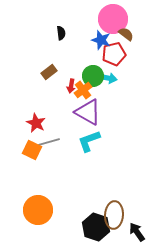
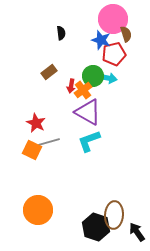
brown semicircle: rotated 35 degrees clockwise
